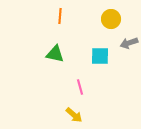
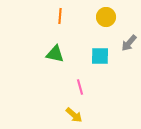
yellow circle: moved 5 px left, 2 px up
gray arrow: rotated 30 degrees counterclockwise
